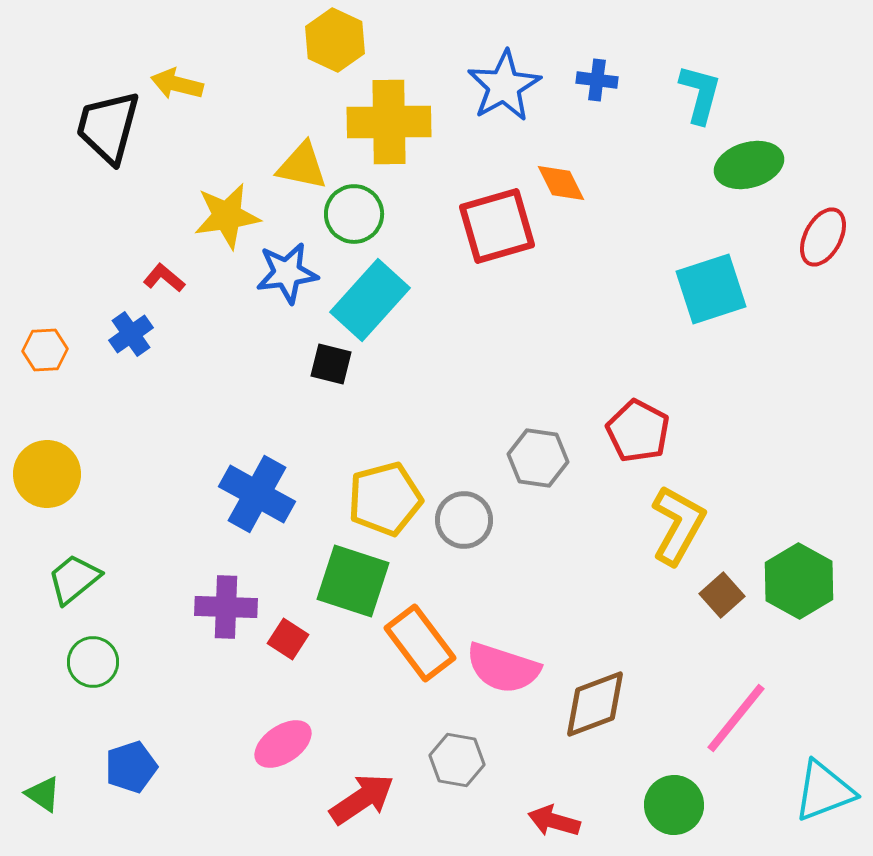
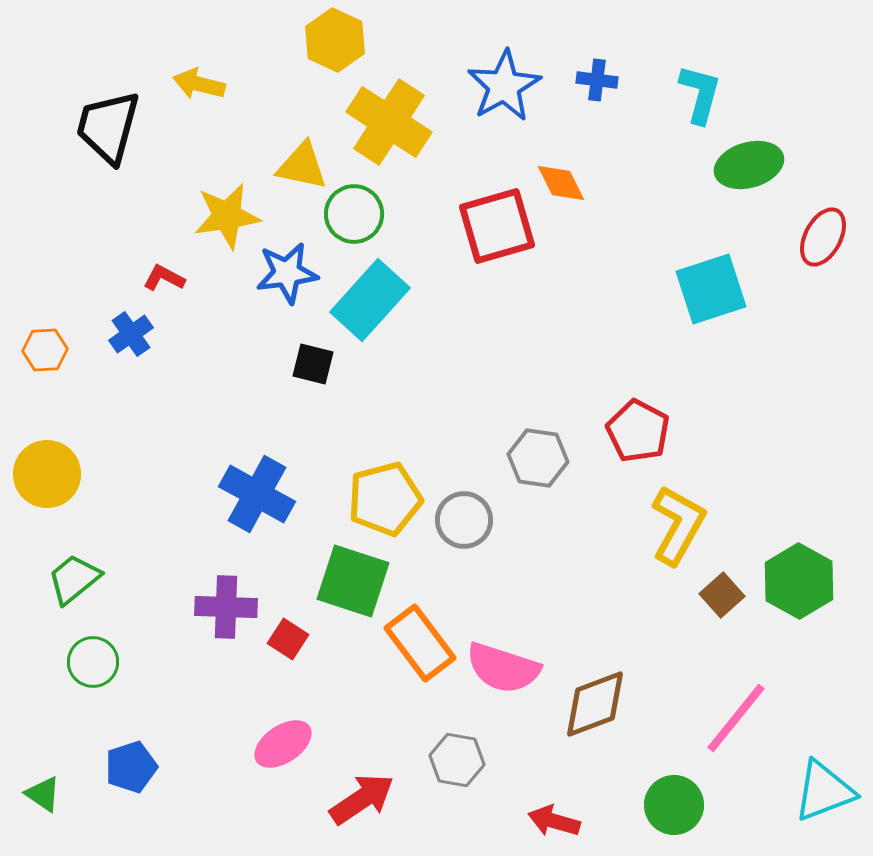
yellow arrow at (177, 84): moved 22 px right
yellow cross at (389, 122): rotated 34 degrees clockwise
red L-shape at (164, 278): rotated 12 degrees counterclockwise
black square at (331, 364): moved 18 px left
